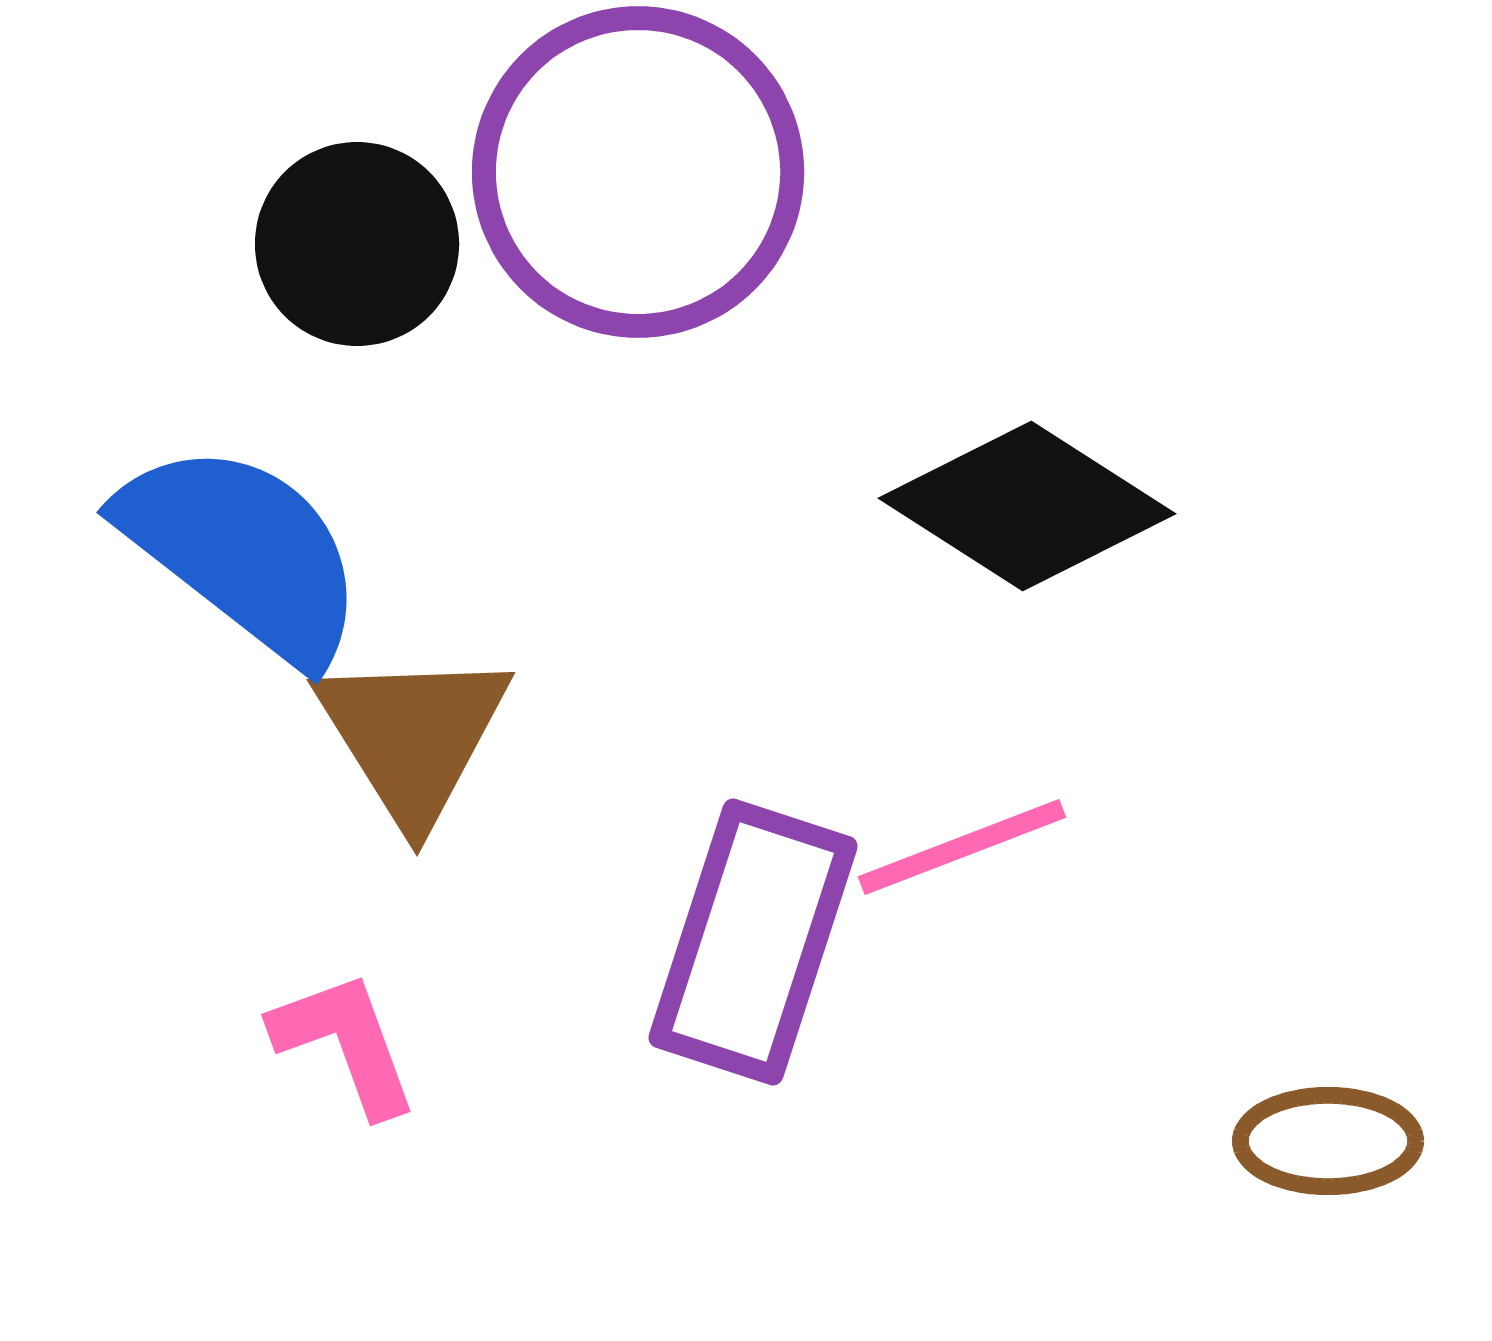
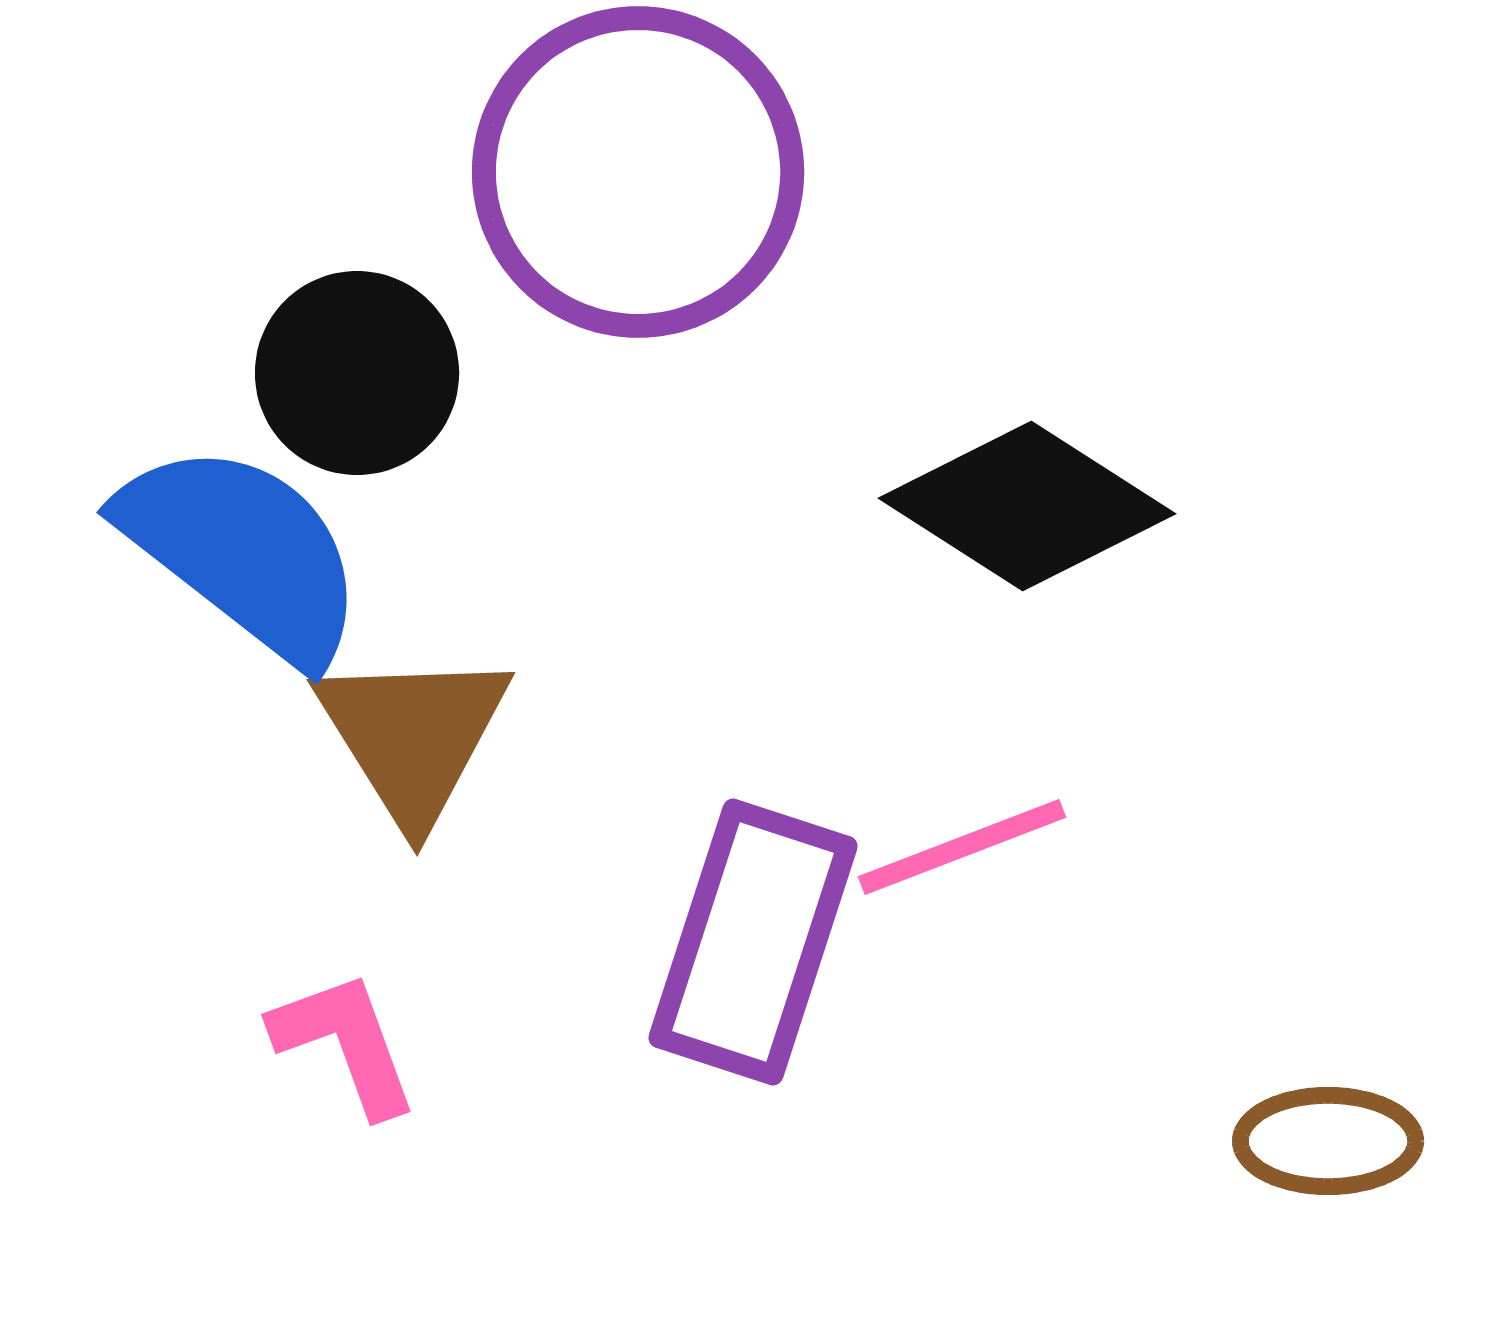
black circle: moved 129 px down
